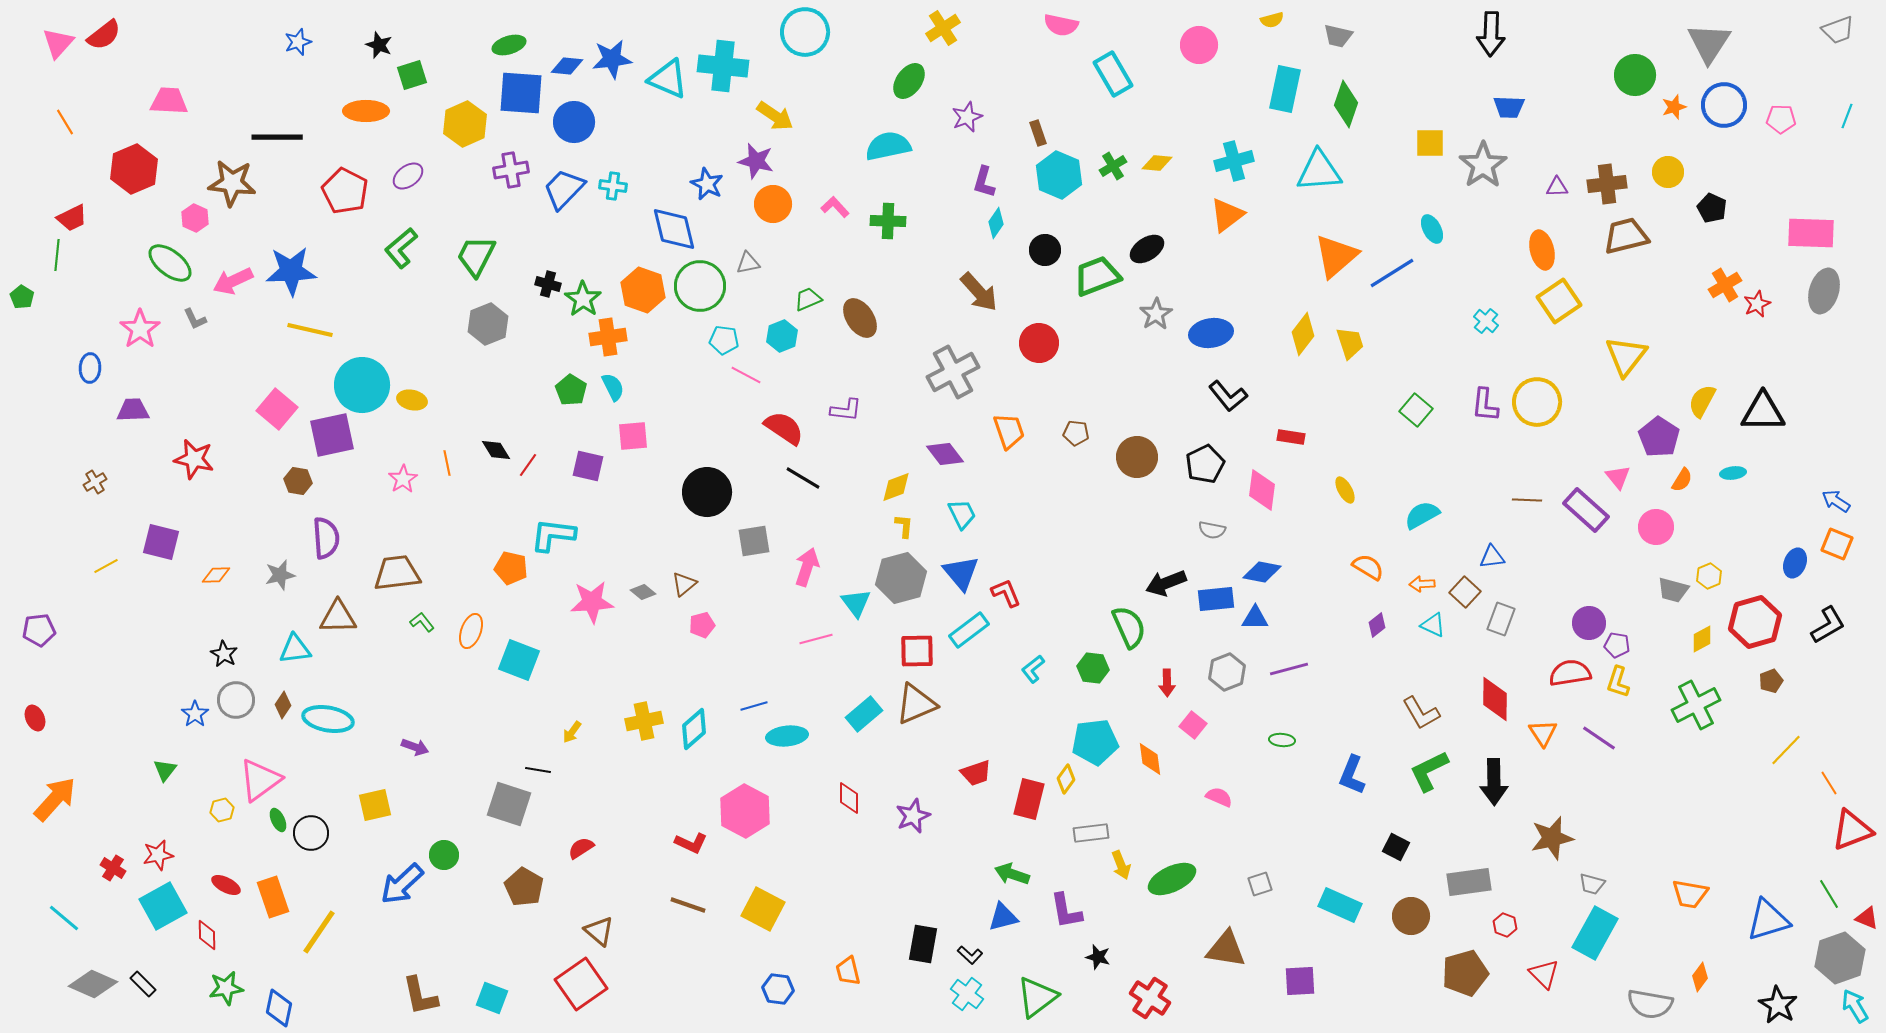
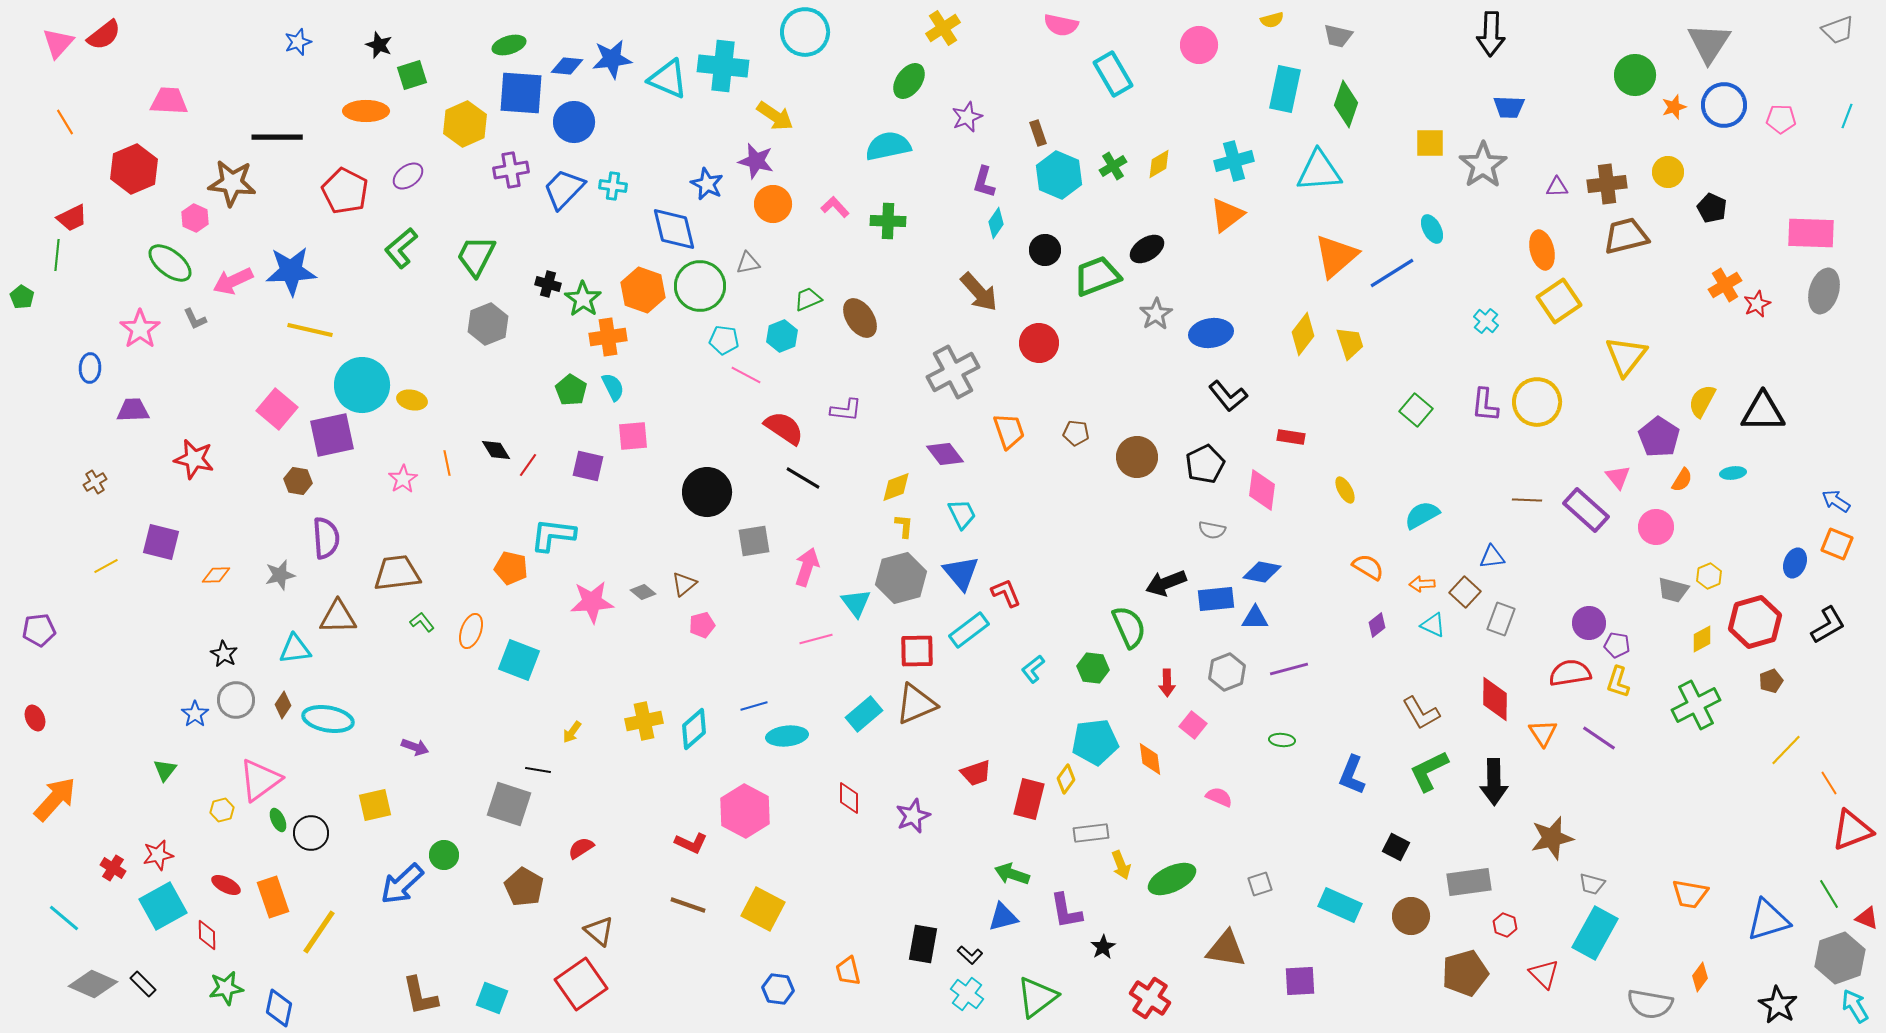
yellow diamond at (1157, 163): moved 2 px right, 1 px down; rotated 36 degrees counterclockwise
black star at (1098, 957): moved 5 px right, 10 px up; rotated 25 degrees clockwise
